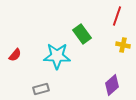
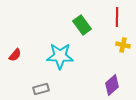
red line: moved 1 px down; rotated 18 degrees counterclockwise
green rectangle: moved 9 px up
cyan star: moved 3 px right
